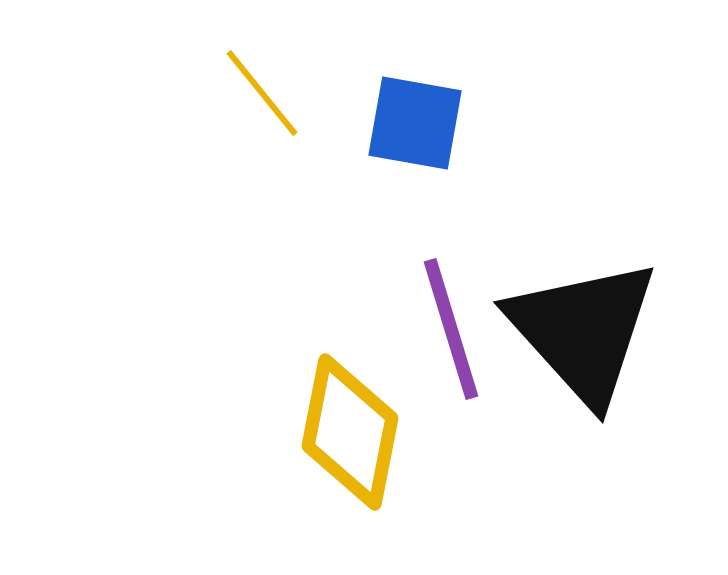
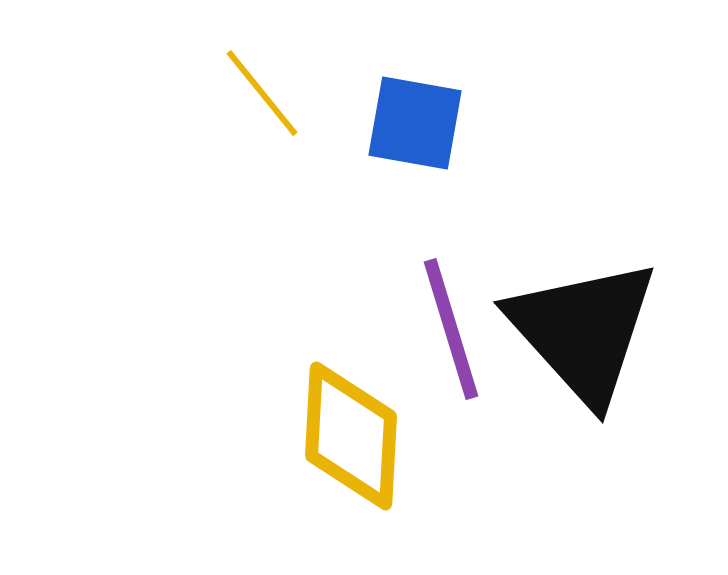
yellow diamond: moved 1 px right, 4 px down; rotated 8 degrees counterclockwise
